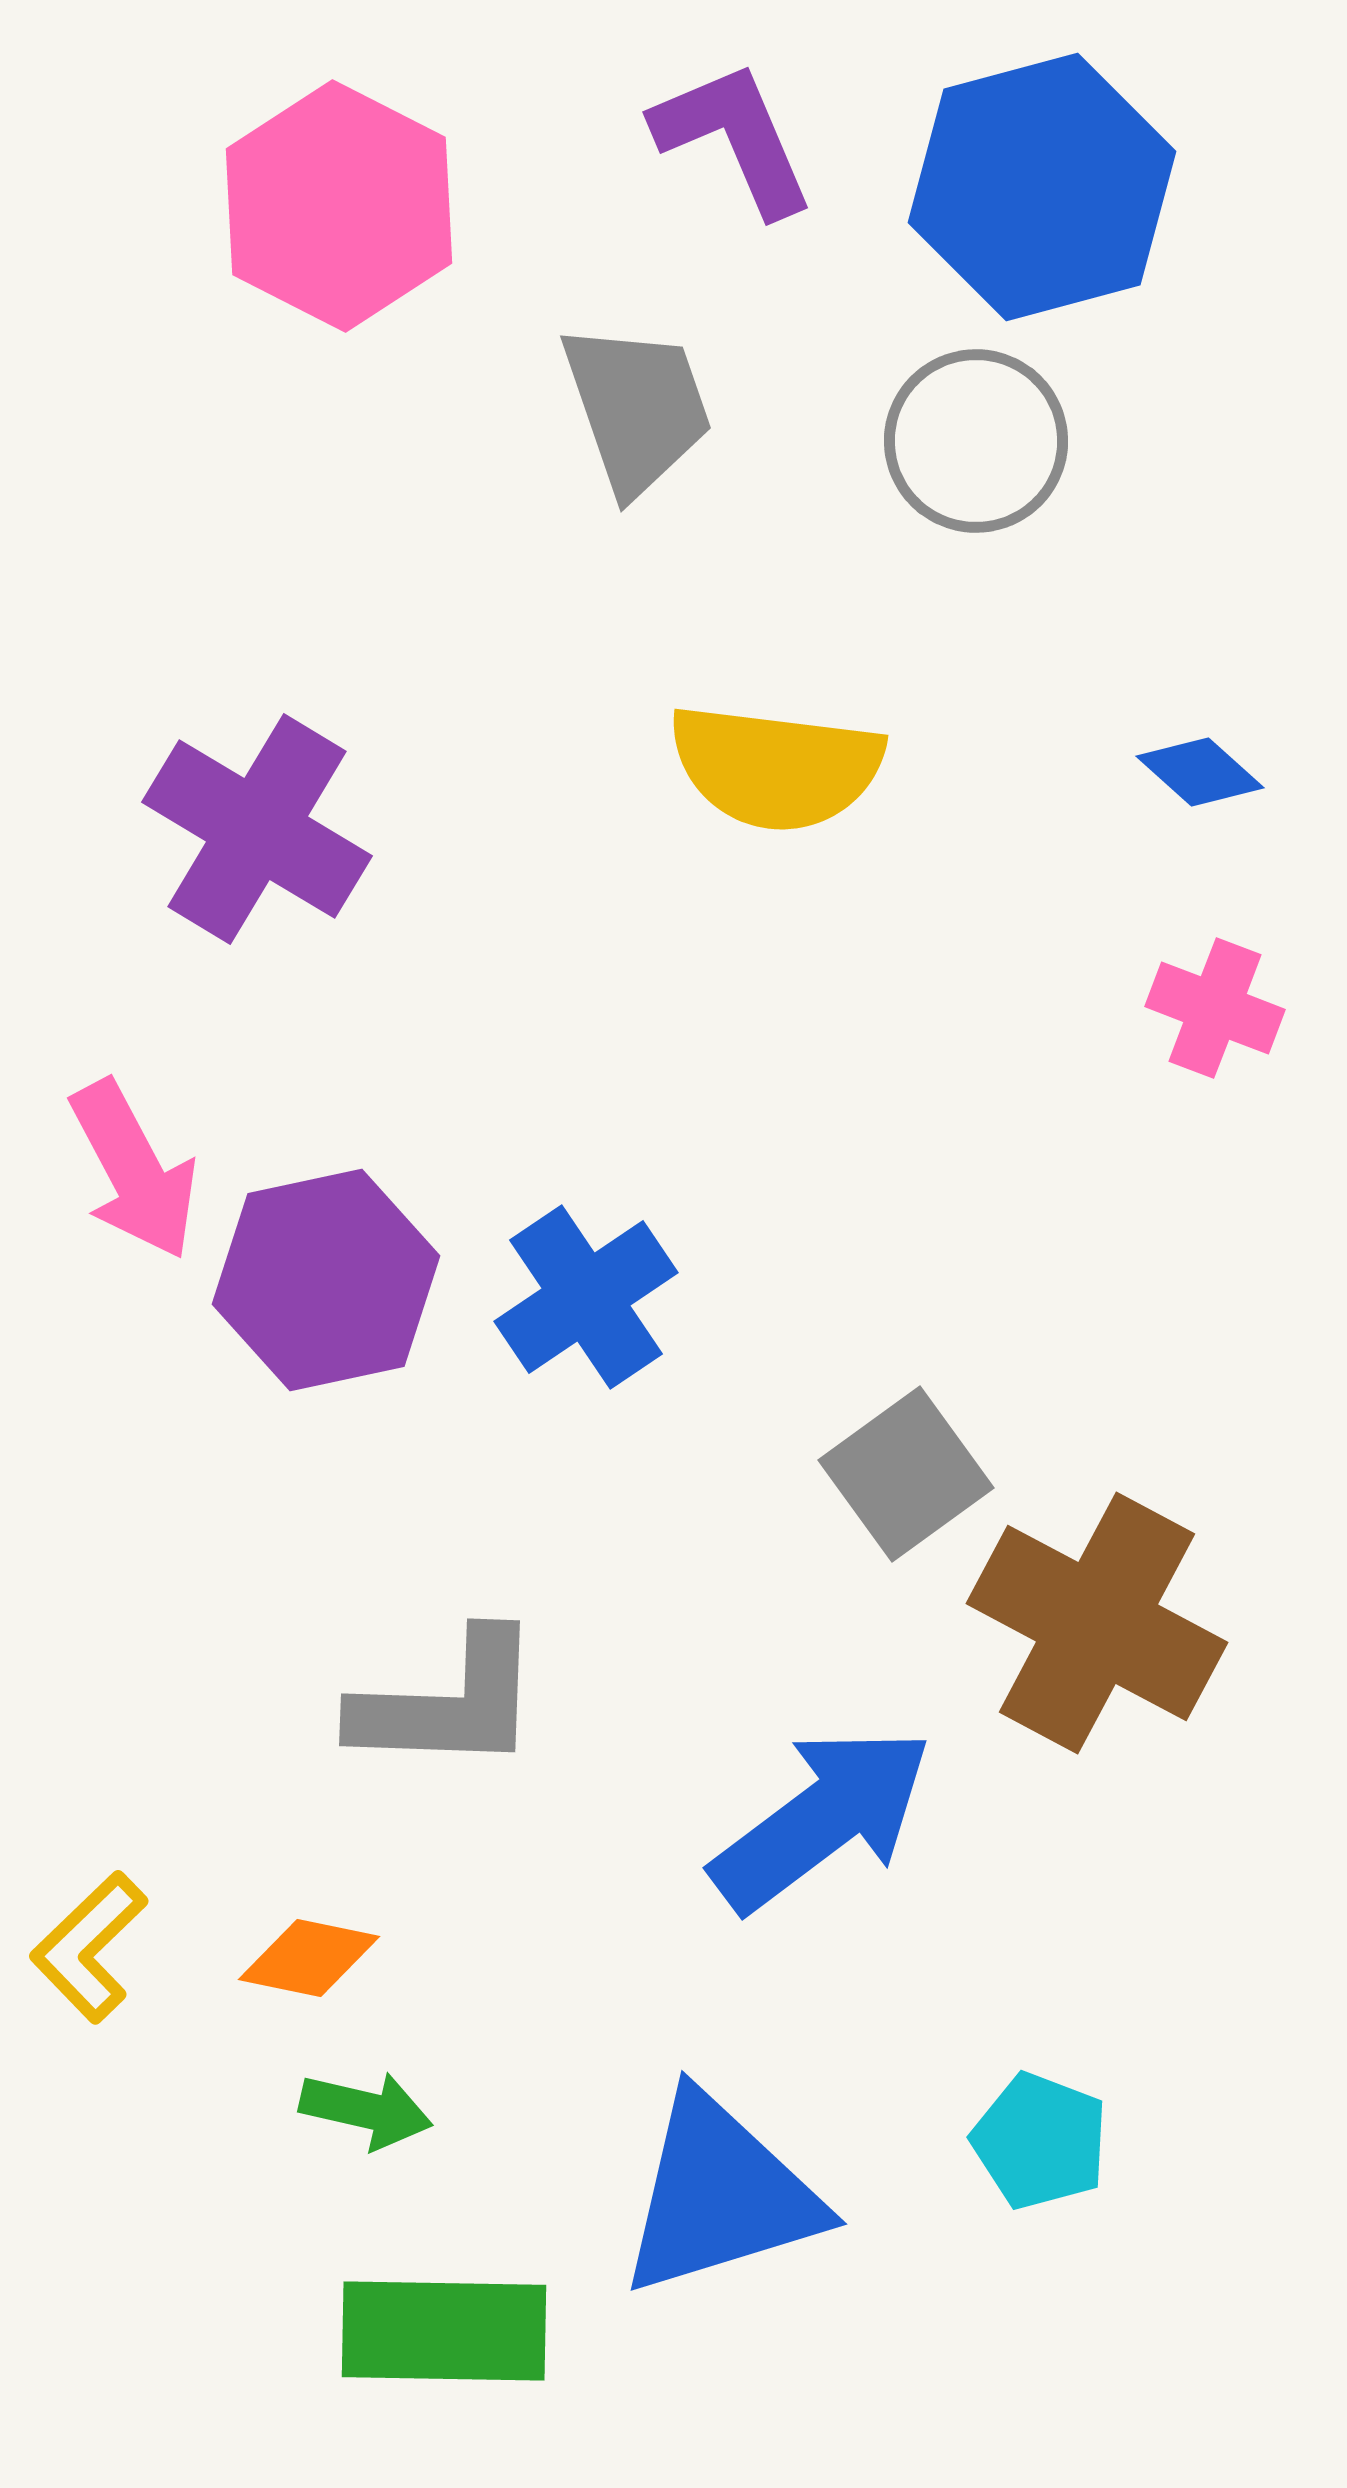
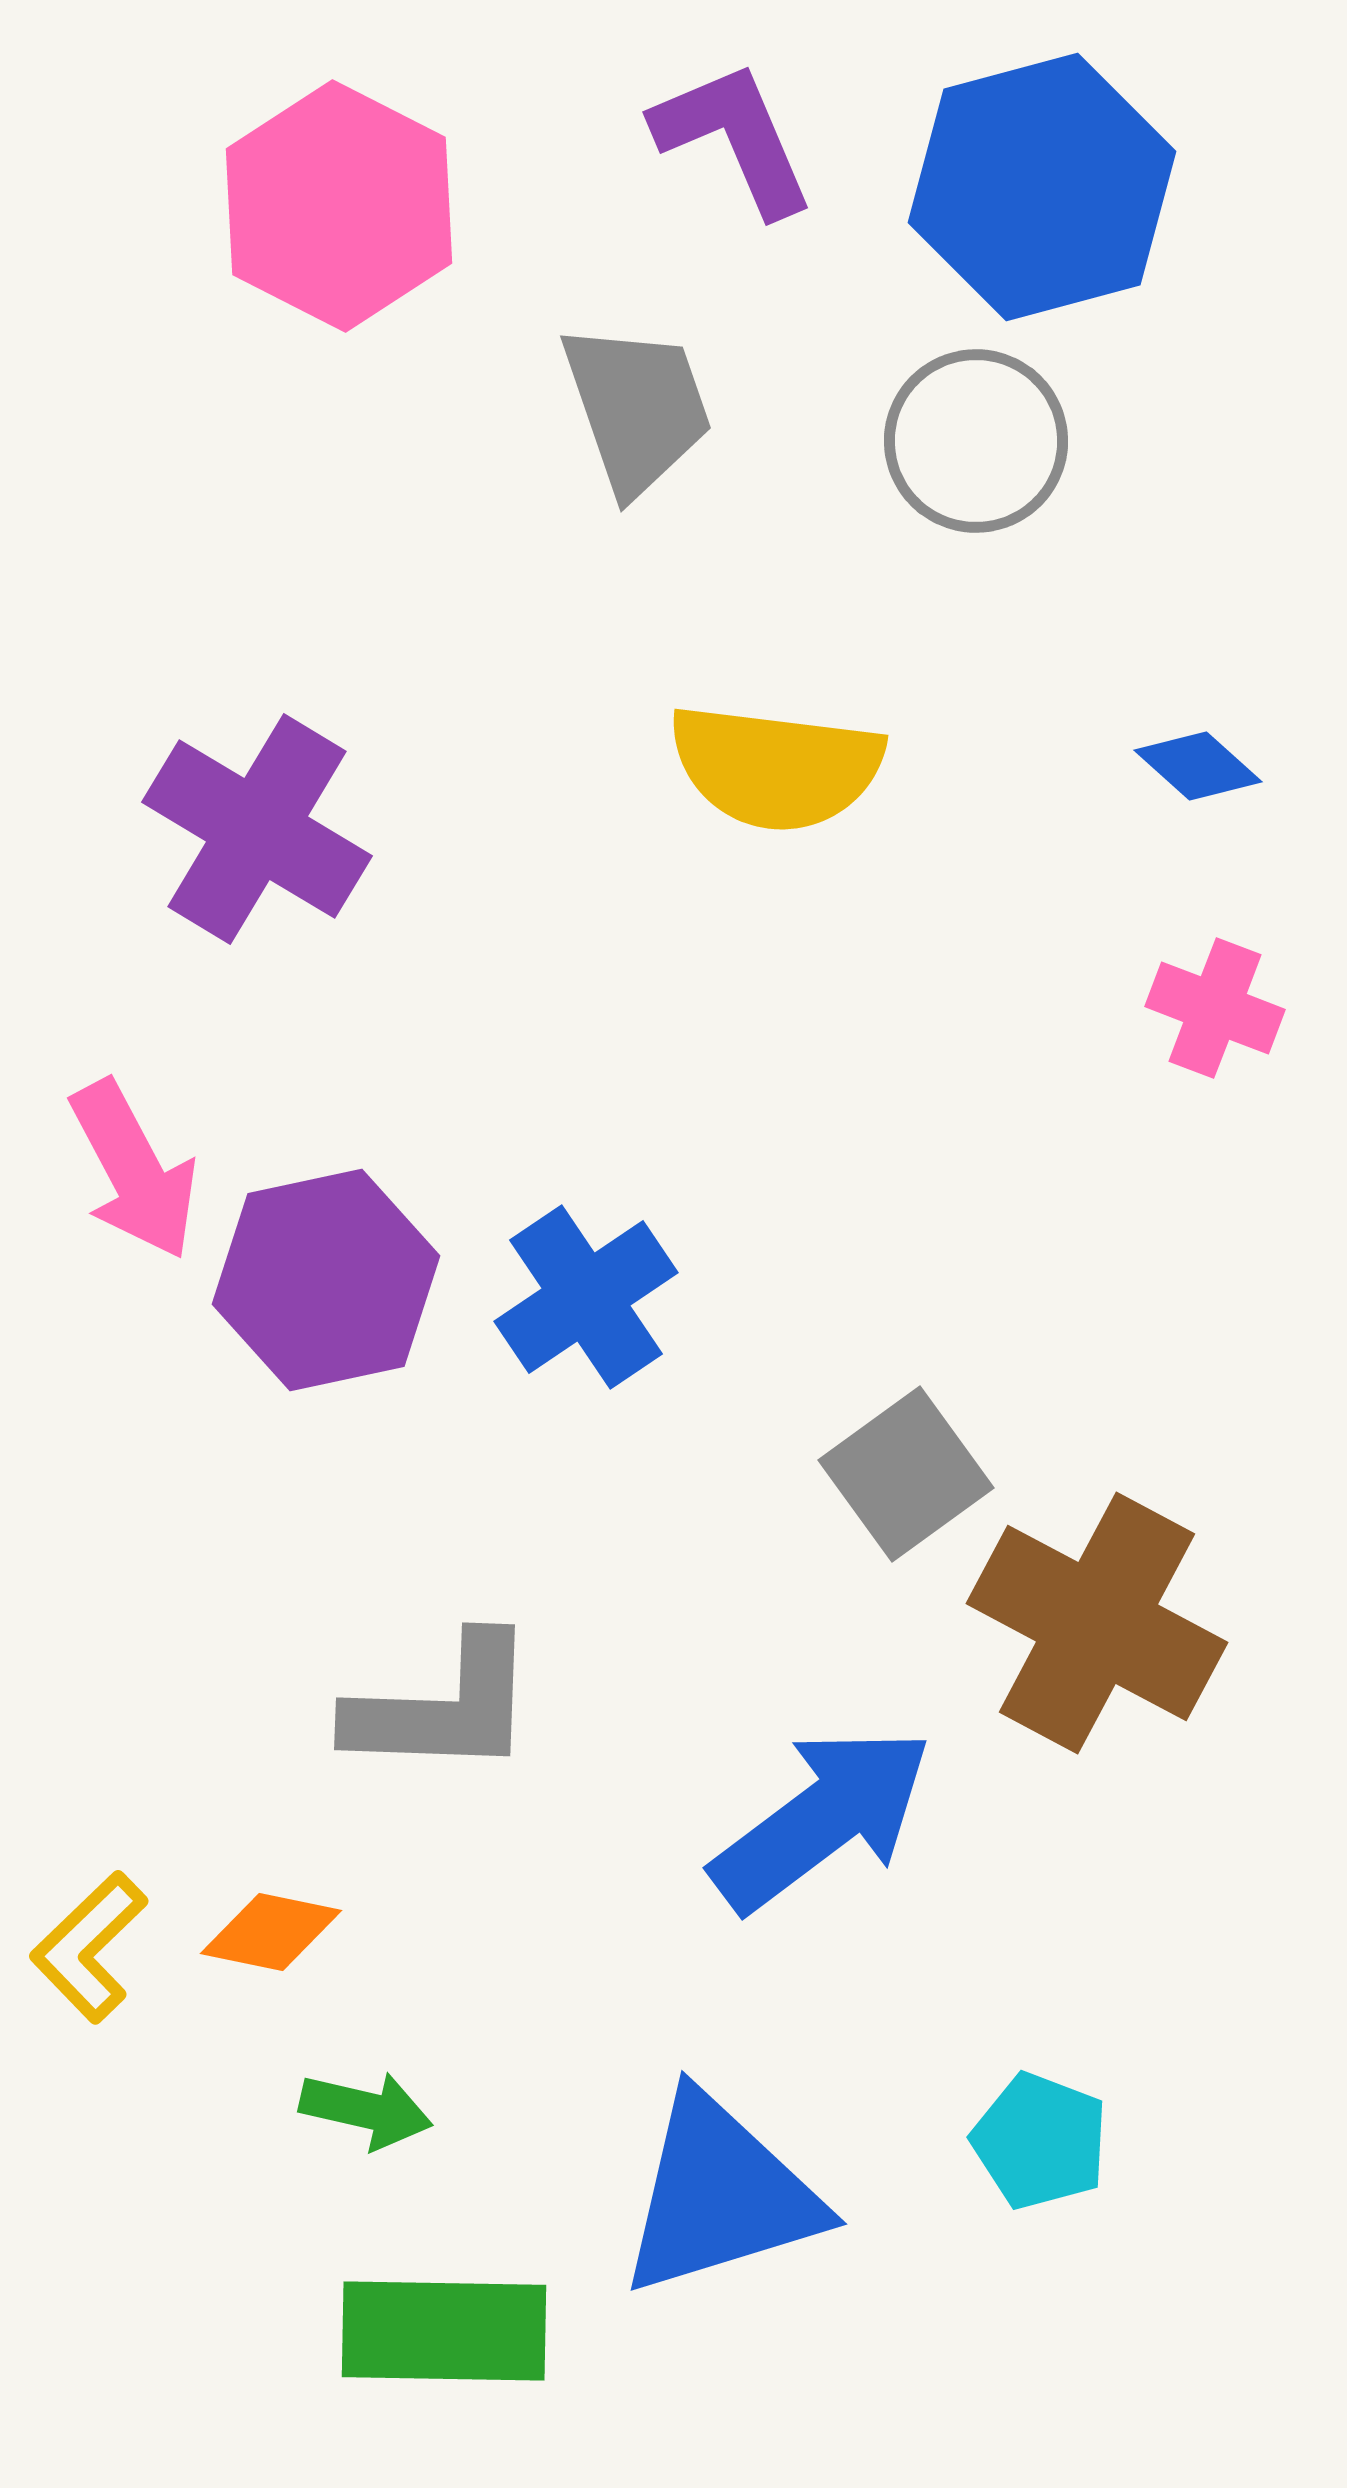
blue diamond: moved 2 px left, 6 px up
gray L-shape: moved 5 px left, 4 px down
orange diamond: moved 38 px left, 26 px up
